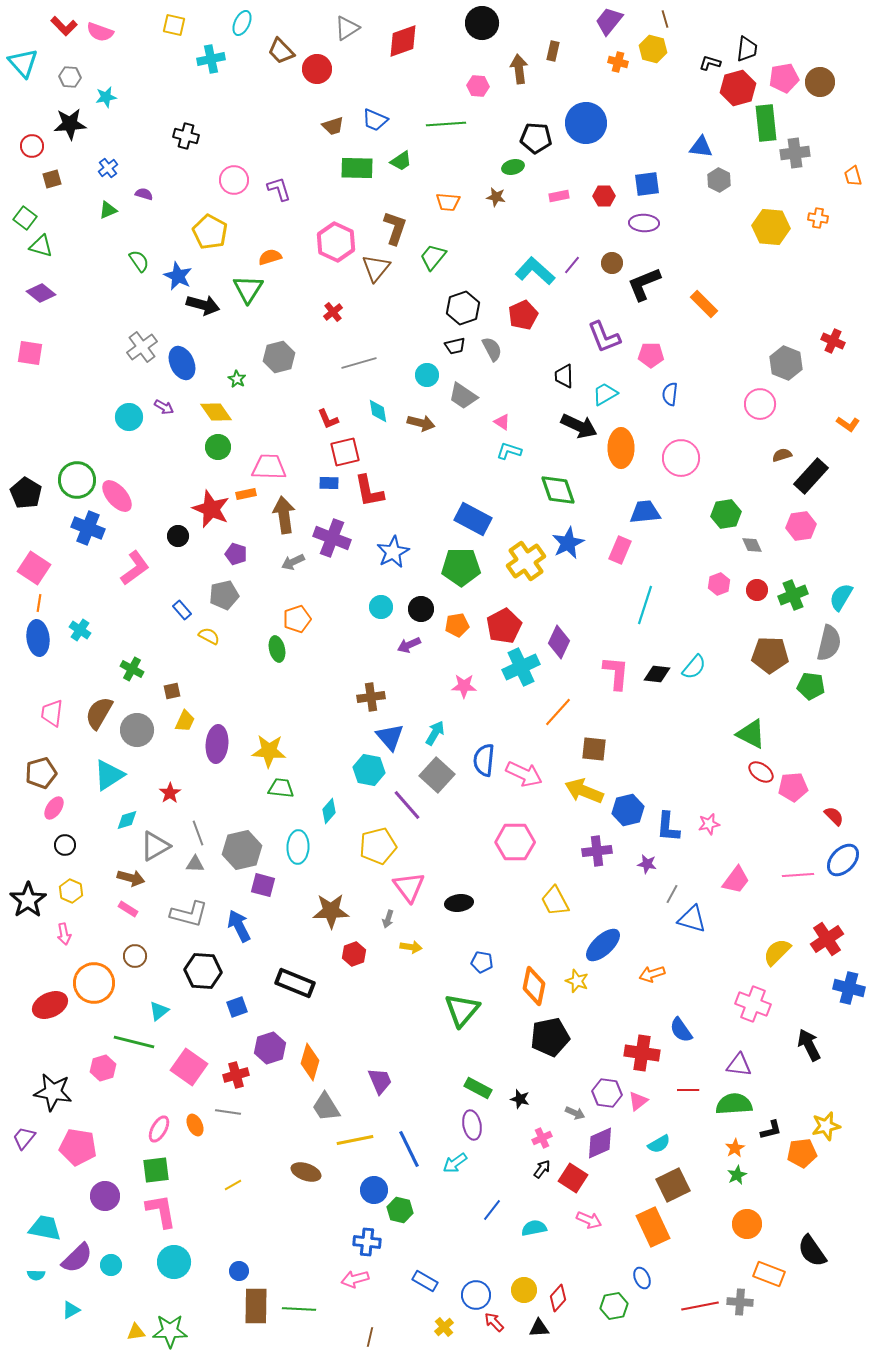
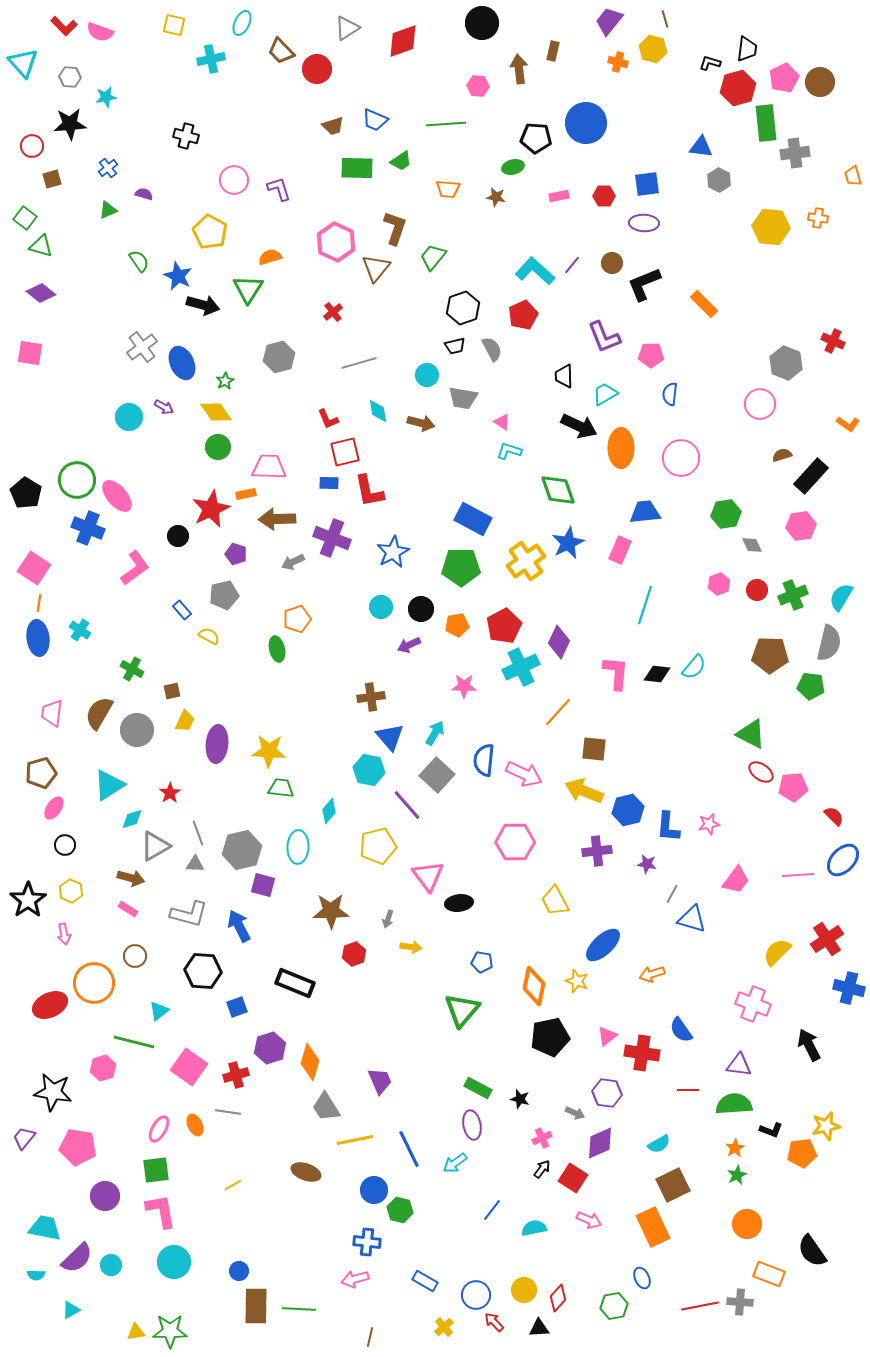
pink pentagon at (784, 78): rotated 16 degrees counterclockwise
orange trapezoid at (448, 202): moved 13 px up
green star at (237, 379): moved 12 px left, 2 px down; rotated 12 degrees clockwise
gray trapezoid at (463, 396): moved 2 px down; rotated 24 degrees counterclockwise
red star at (211, 509): rotated 24 degrees clockwise
brown arrow at (284, 515): moved 7 px left, 4 px down; rotated 84 degrees counterclockwise
cyan triangle at (109, 775): moved 10 px down
cyan diamond at (127, 820): moved 5 px right, 1 px up
pink triangle at (409, 887): moved 19 px right, 11 px up
pink triangle at (638, 1101): moved 31 px left, 65 px up
black L-shape at (771, 1130): rotated 35 degrees clockwise
